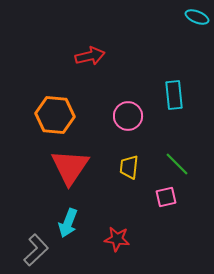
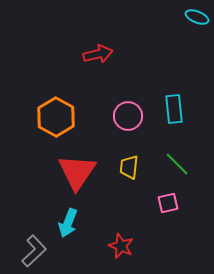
red arrow: moved 8 px right, 2 px up
cyan rectangle: moved 14 px down
orange hexagon: moved 1 px right, 2 px down; rotated 24 degrees clockwise
red triangle: moved 7 px right, 5 px down
pink square: moved 2 px right, 6 px down
red star: moved 4 px right, 7 px down; rotated 15 degrees clockwise
gray L-shape: moved 2 px left, 1 px down
